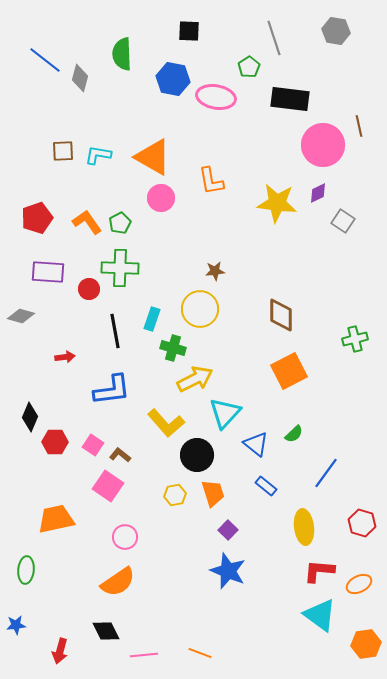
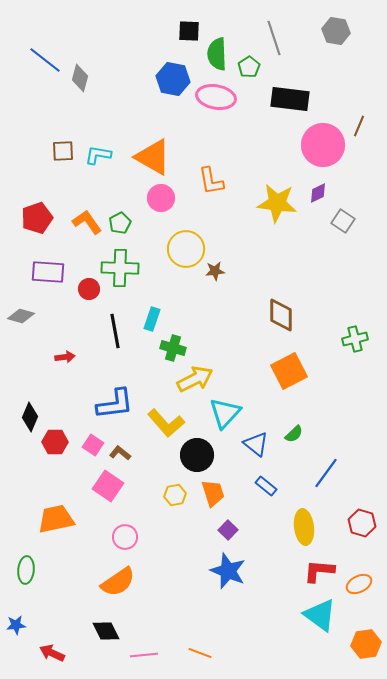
green semicircle at (122, 54): moved 95 px right
brown line at (359, 126): rotated 35 degrees clockwise
yellow circle at (200, 309): moved 14 px left, 60 px up
blue L-shape at (112, 390): moved 3 px right, 14 px down
brown L-shape at (120, 455): moved 2 px up
red arrow at (60, 651): moved 8 px left, 2 px down; rotated 100 degrees clockwise
